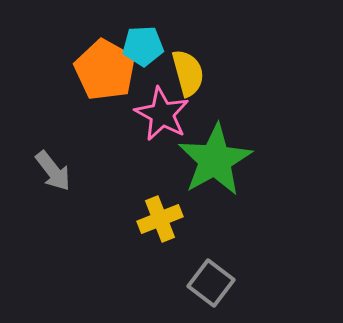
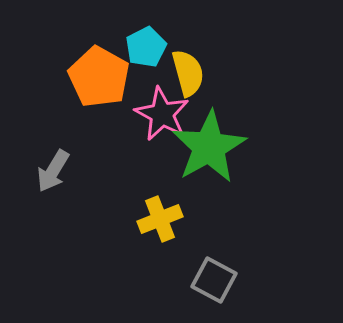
cyan pentagon: moved 3 px right, 1 px down; rotated 24 degrees counterclockwise
orange pentagon: moved 6 px left, 7 px down
green star: moved 6 px left, 13 px up
gray arrow: rotated 69 degrees clockwise
gray square: moved 3 px right, 3 px up; rotated 9 degrees counterclockwise
